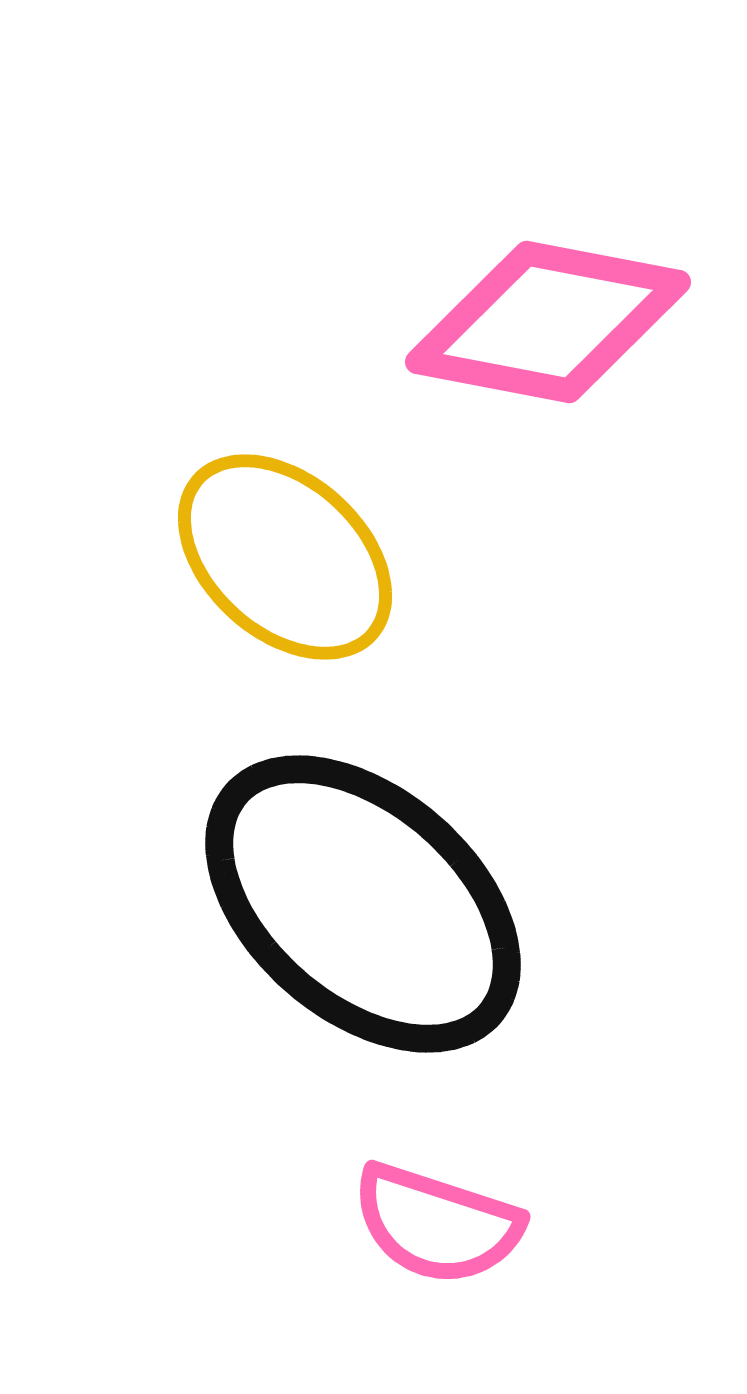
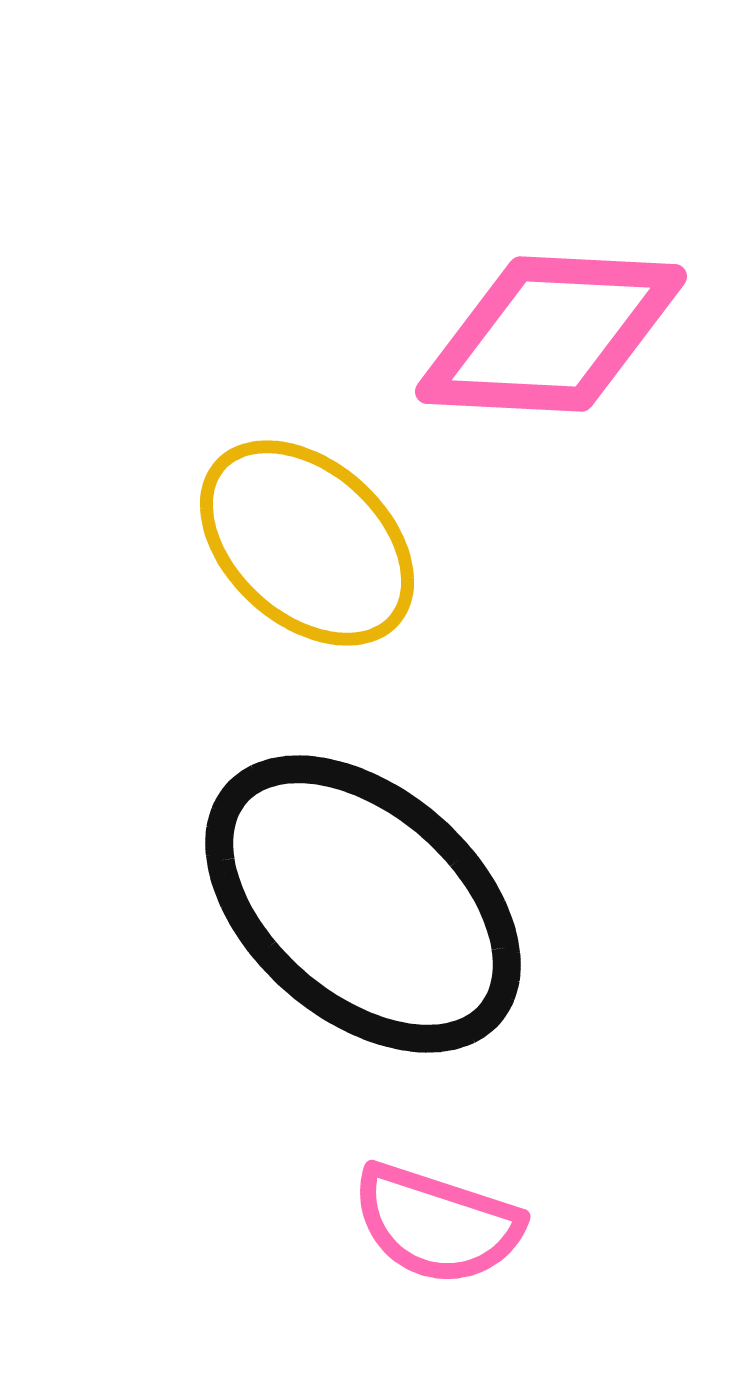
pink diamond: moved 3 px right, 12 px down; rotated 8 degrees counterclockwise
yellow ellipse: moved 22 px right, 14 px up
